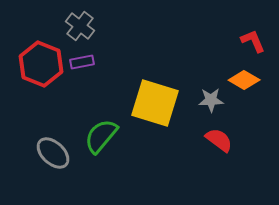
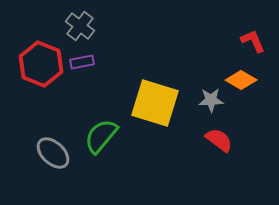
orange diamond: moved 3 px left
